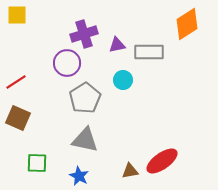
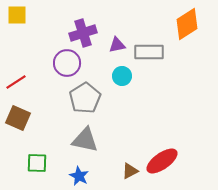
purple cross: moved 1 px left, 1 px up
cyan circle: moved 1 px left, 4 px up
brown triangle: rotated 18 degrees counterclockwise
